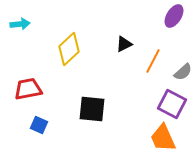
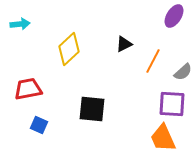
purple square: rotated 24 degrees counterclockwise
